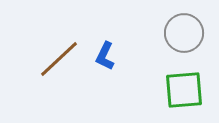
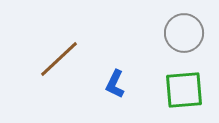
blue L-shape: moved 10 px right, 28 px down
